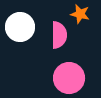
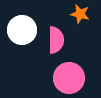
white circle: moved 2 px right, 3 px down
pink semicircle: moved 3 px left, 5 px down
